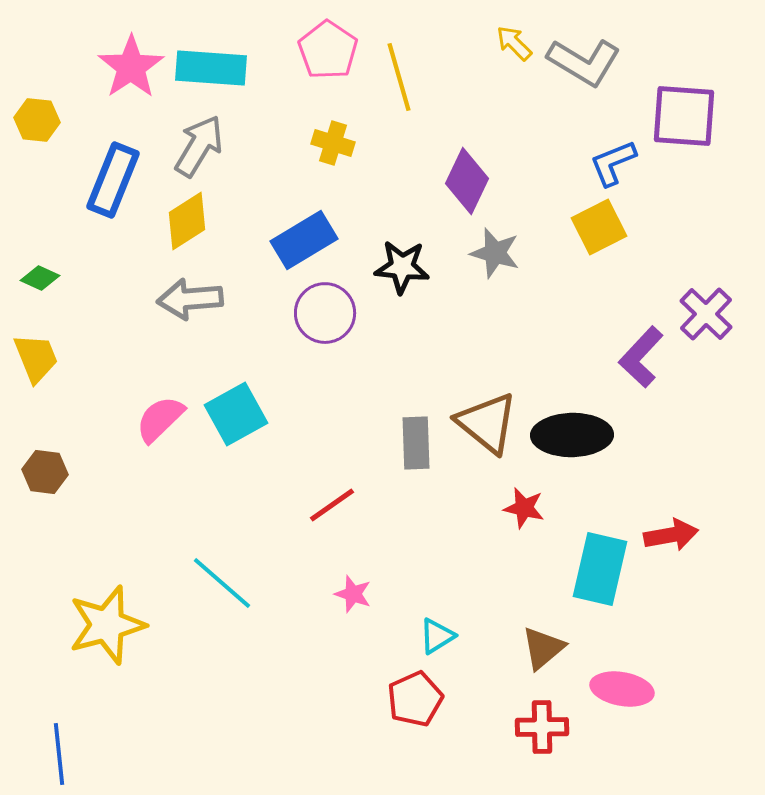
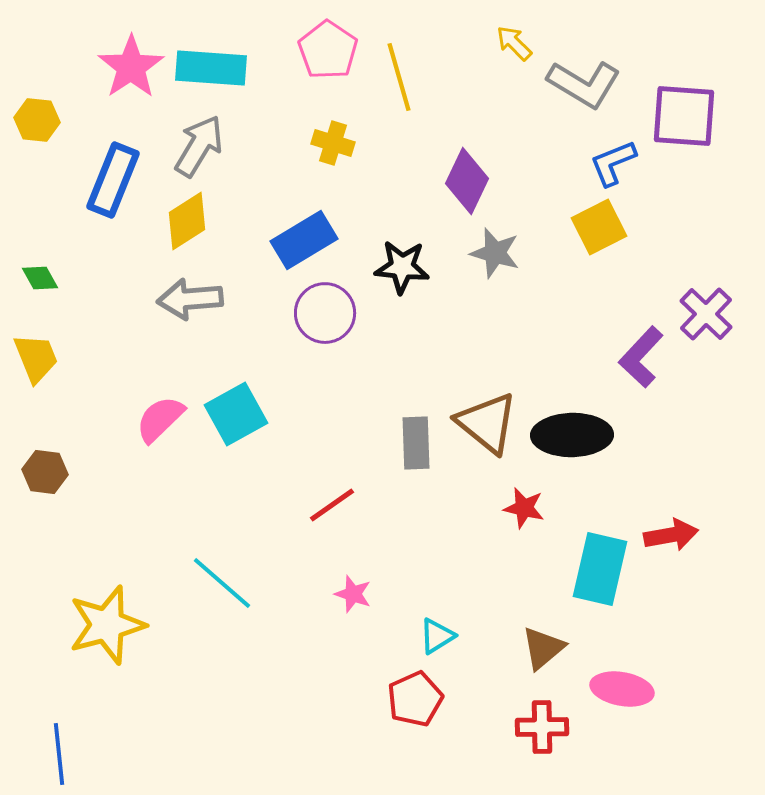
gray L-shape at (584, 62): moved 22 px down
green diamond at (40, 278): rotated 36 degrees clockwise
